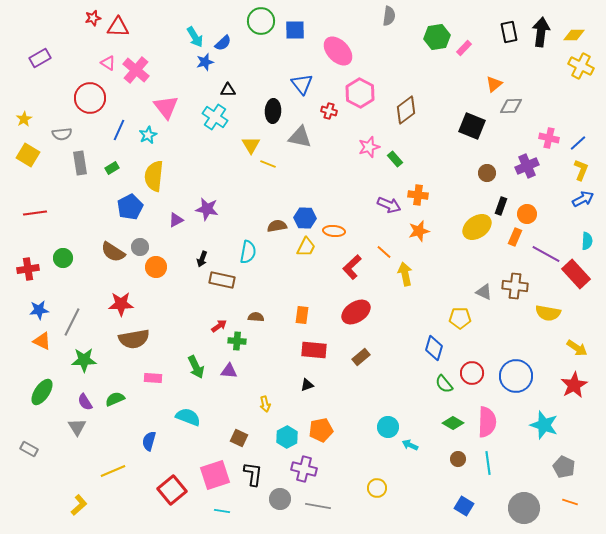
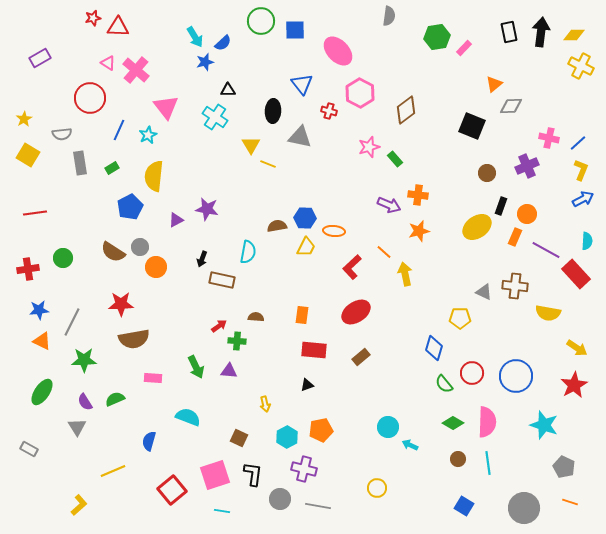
purple line at (546, 254): moved 4 px up
